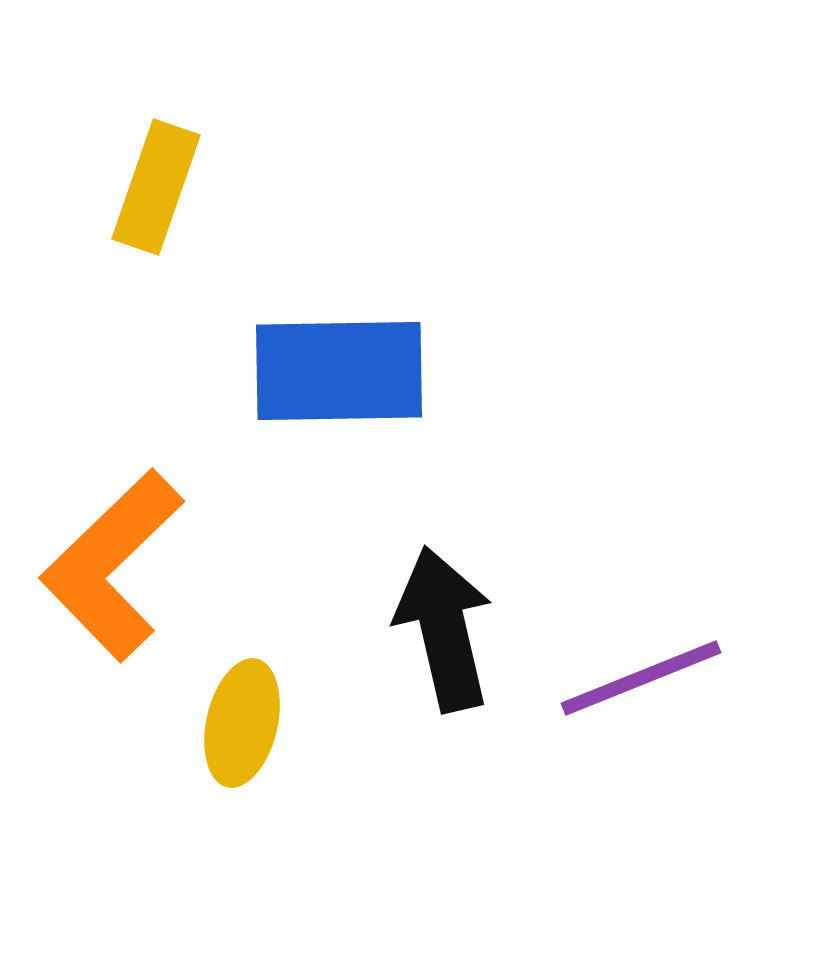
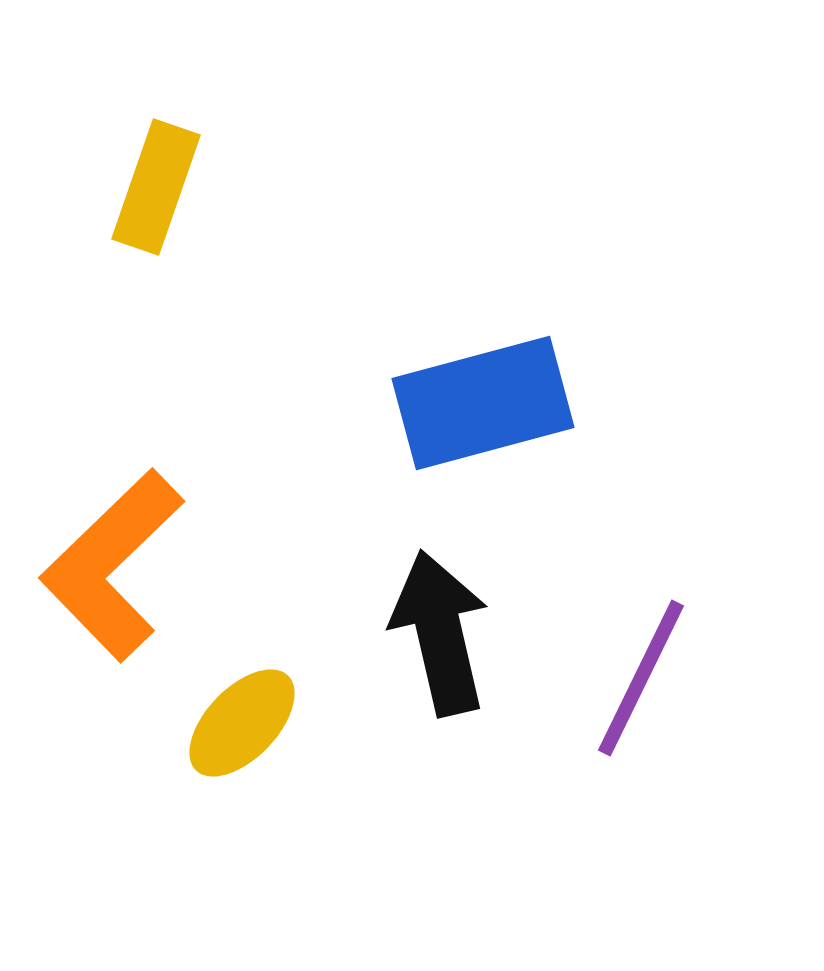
blue rectangle: moved 144 px right, 32 px down; rotated 14 degrees counterclockwise
black arrow: moved 4 px left, 4 px down
purple line: rotated 42 degrees counterclockwise
yellow ellipse: rotated 31 degrees clockwise
